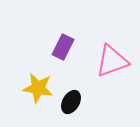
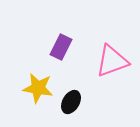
purple rectangle: moved 2 px left
